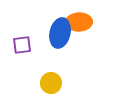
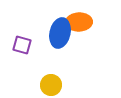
purple square: rotated 24 degrees clockwise
yellow circle: moved 2 px down
